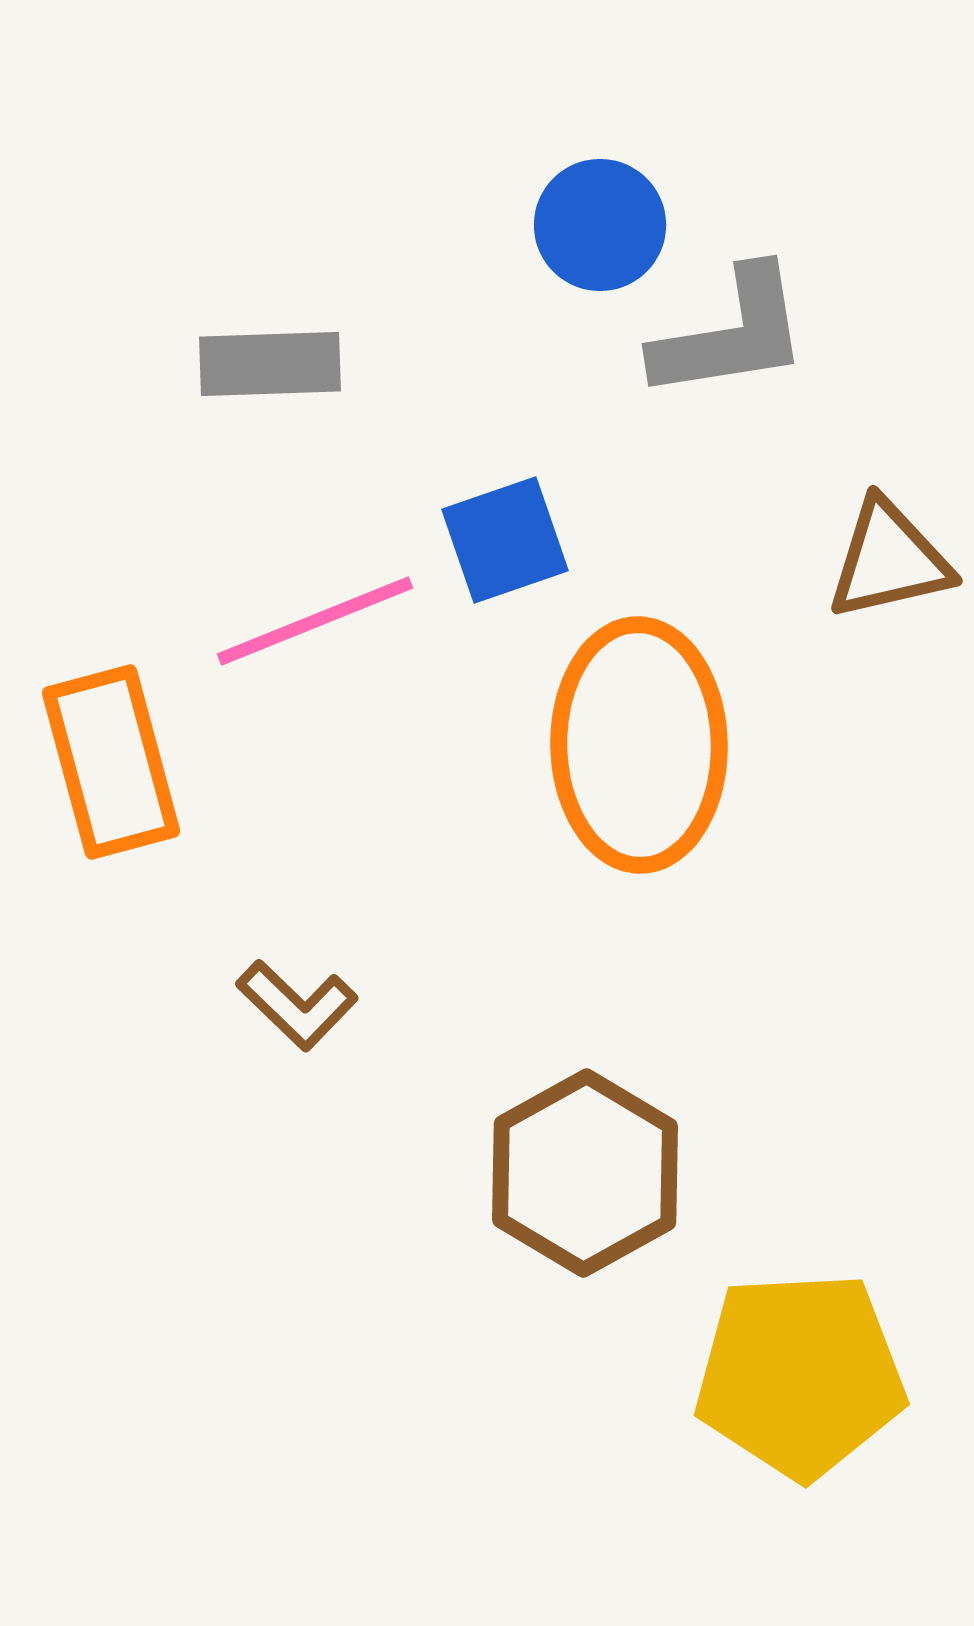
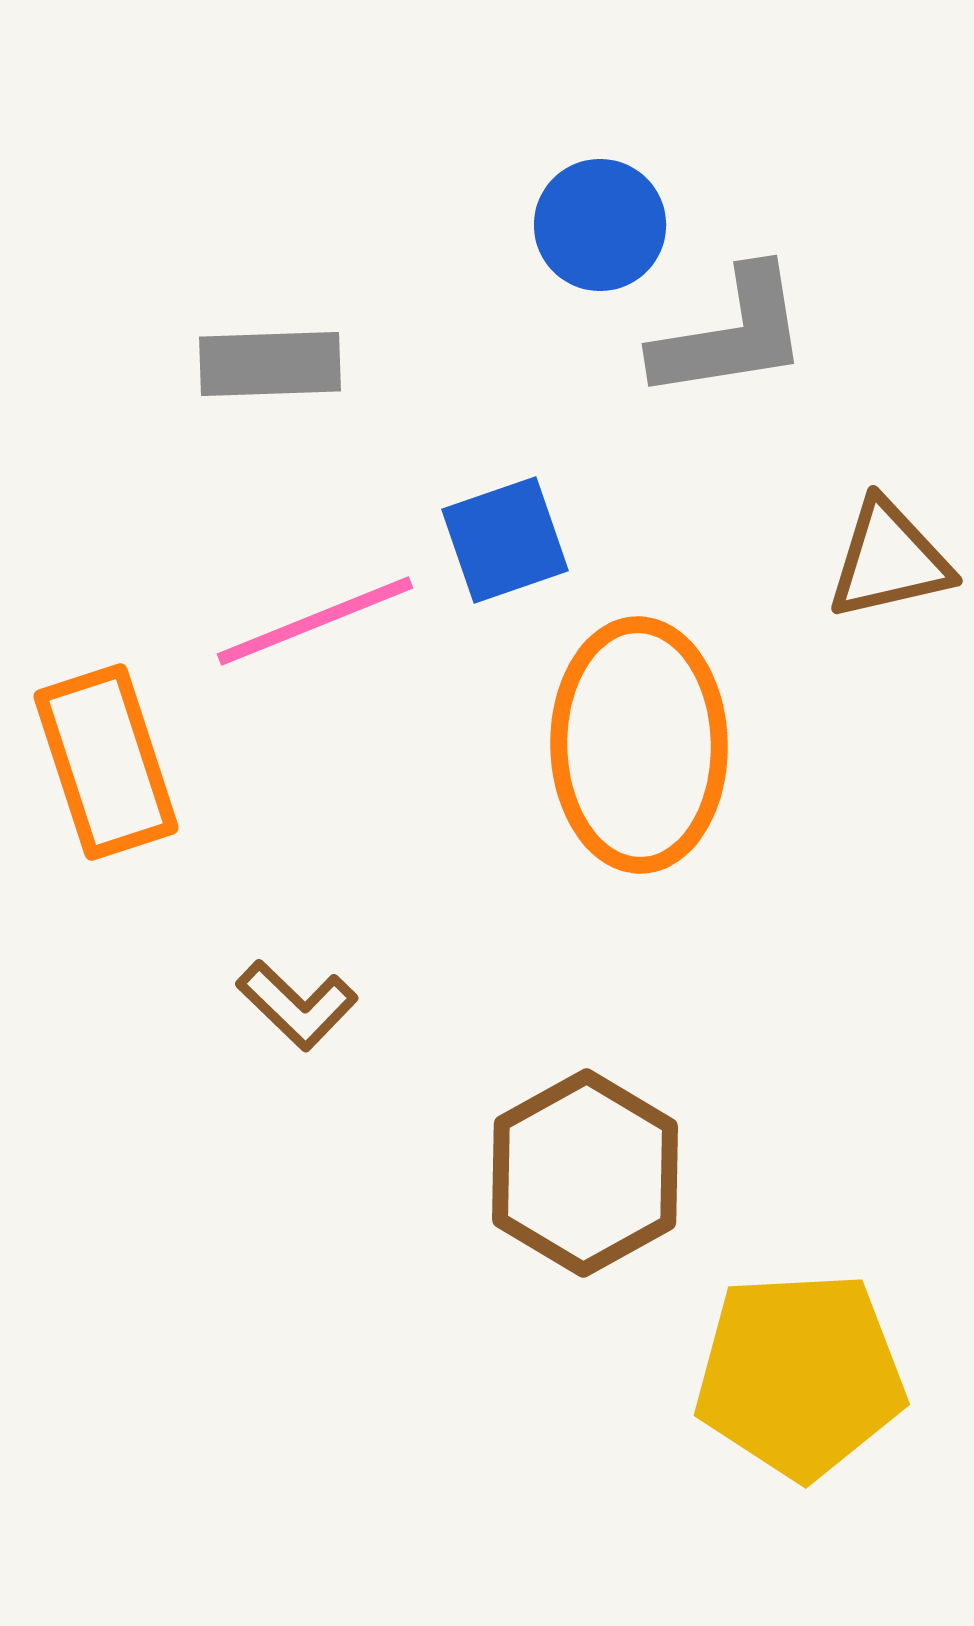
orange rectangle: moved 5 px left; rotated 3 degrees counterclockwise
